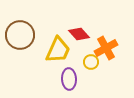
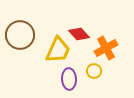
yellow circle: moved 3 px right, 9 px down
